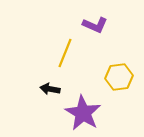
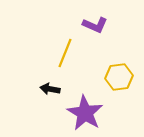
purple star: moved 2 px right
